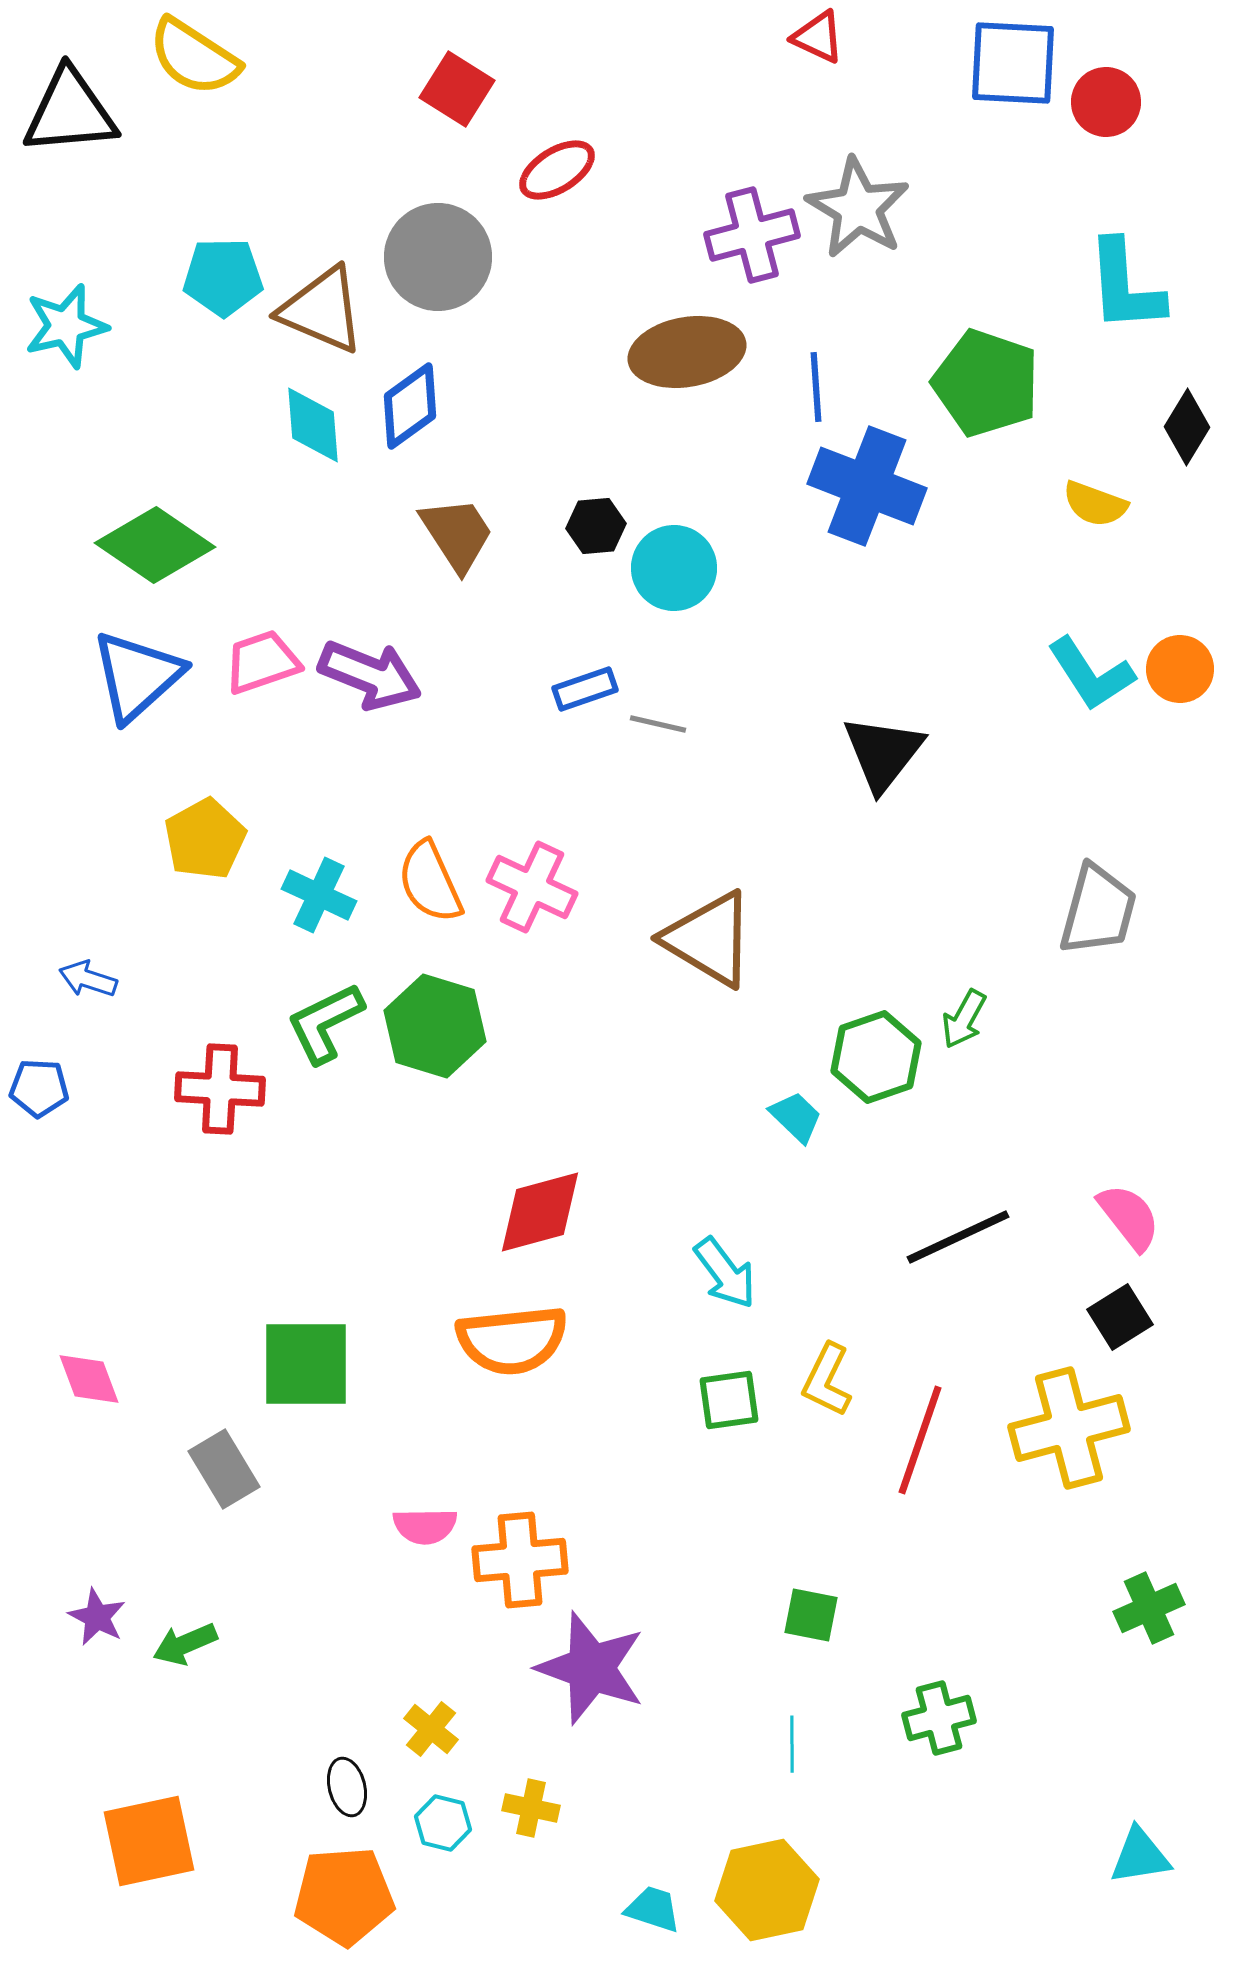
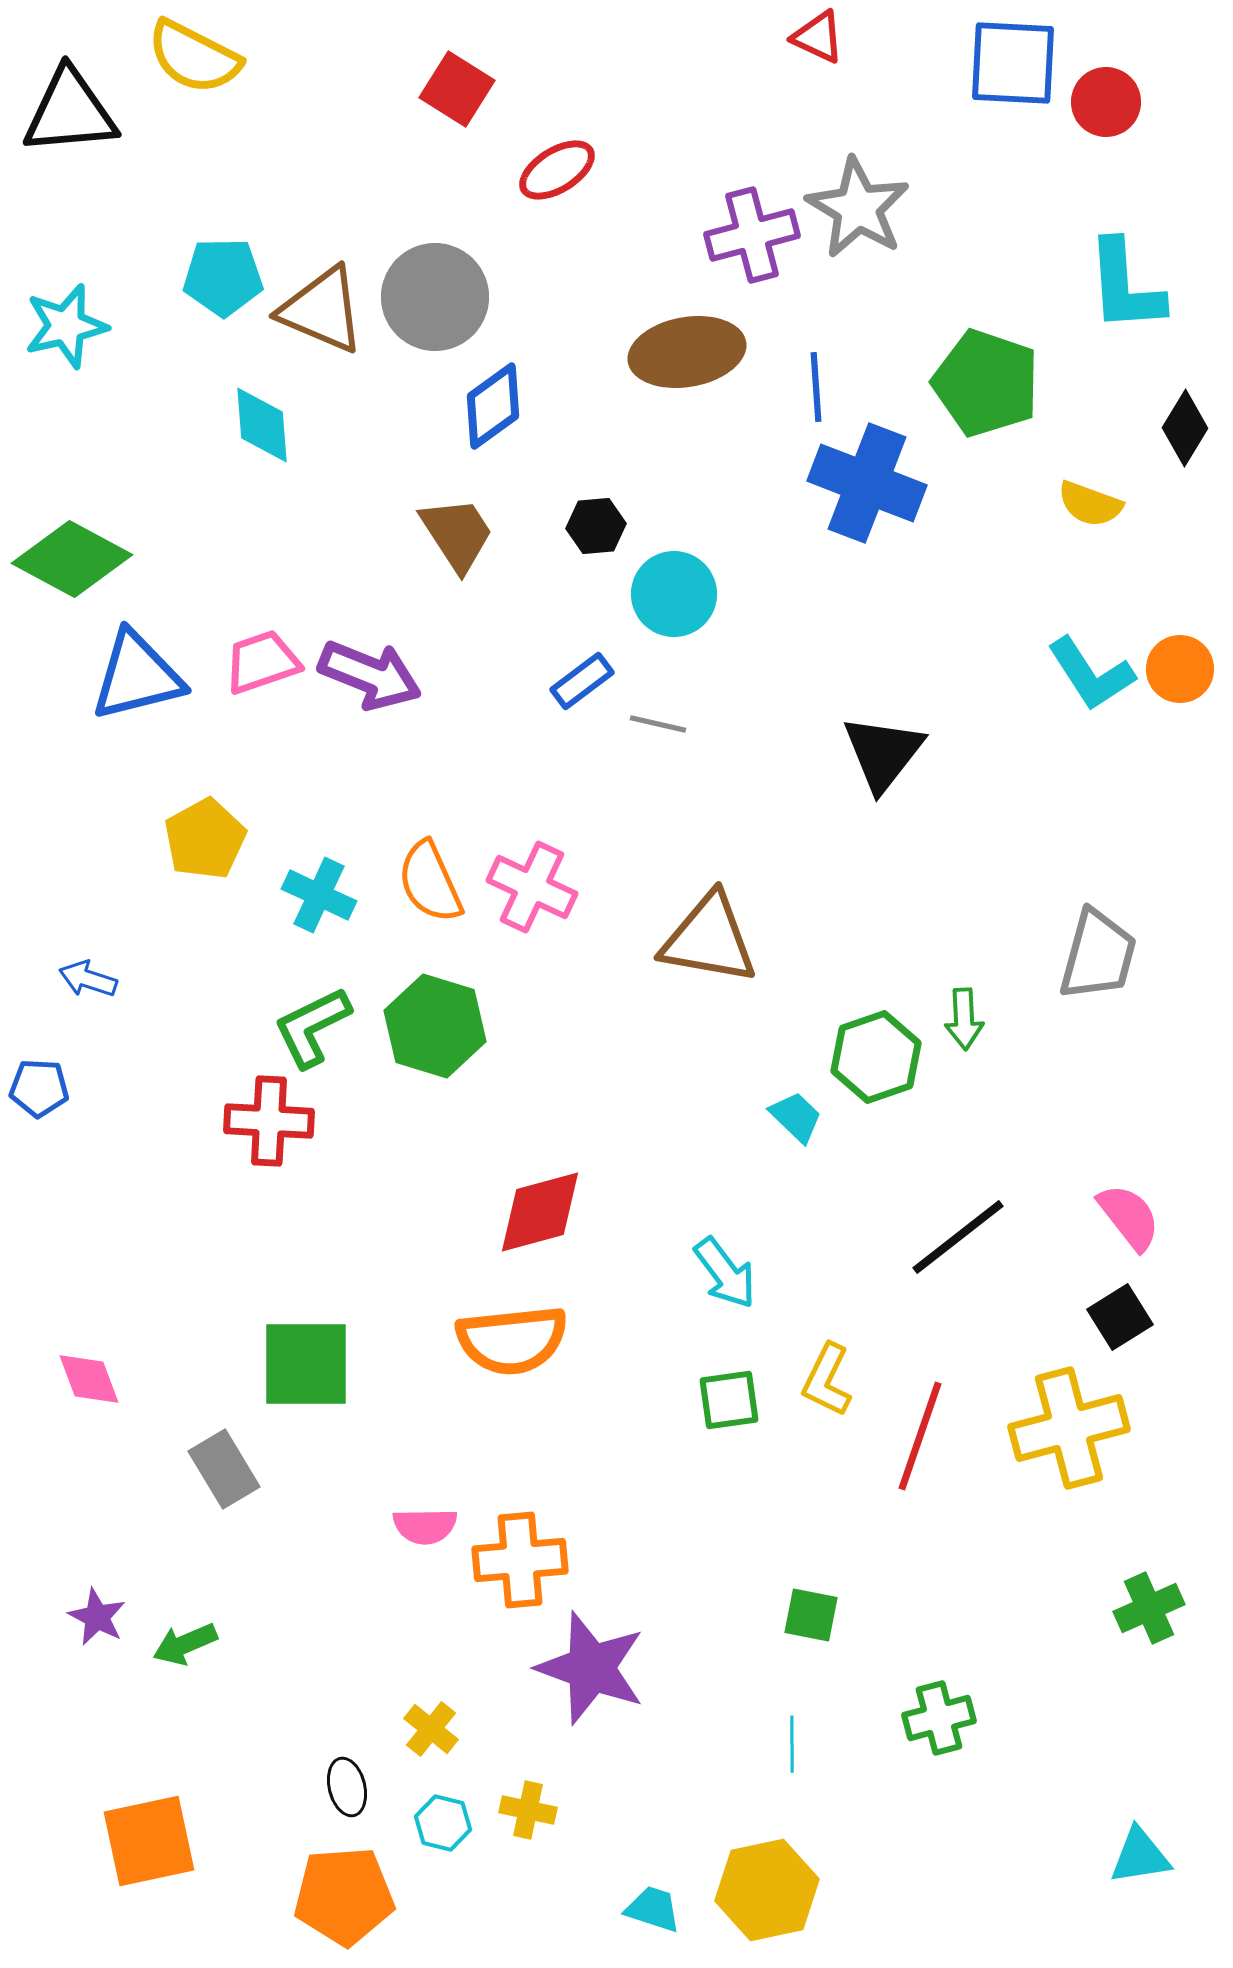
yellow semicircle at (194, 57): rotated 6 degrees counterclockwise
gray circle at (438, 257): moved 3 px left, 40 px down
blue diamond at (410, 406): moved 83 px right
cyan diamond at (313, 425): moved 51 px left
black diamond at (1187, 427): moved 2 px left, 1 px down
blue cross at (867, 486): moved 3 px up
yellow semicircle at (1095, 504): moved 5 px left
green diamond at (155, 545): moved 83 px left, 14 px down; rotated 6 degrees counterclockwise
cyan circle at (674, 568): moved 26 px down
blue triangle at (137, 676): rotated 28 degrees clockwise
blue rectangle at (585, 689): moved 3 px left, 8 px up; rotated 18 degrees counterclockwise
gray trapezoid at (1098, 910): moved 45 px down
brown triangle at (709, 939): rotated 21 degrees counterclockwise
green arrow at (964, 1019): rotated 32 degrees counterclockwise
green L-shape at (325, 1023): moved 13 px left, 4 px down
red cross at (220, 1089): moved 49 px right, 32 px down
black line at (958, 1237): rotated 13 degrees counterclockwise
red line at (920, 1440): moved 4 px up
yellow cross at (531, 1808): moved 3 px left, 2 px down
